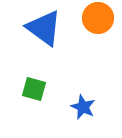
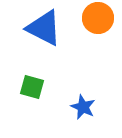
blue triangle: rotated 9 degrees counterclockwise
green square: moved 2 px left, 2 px up
